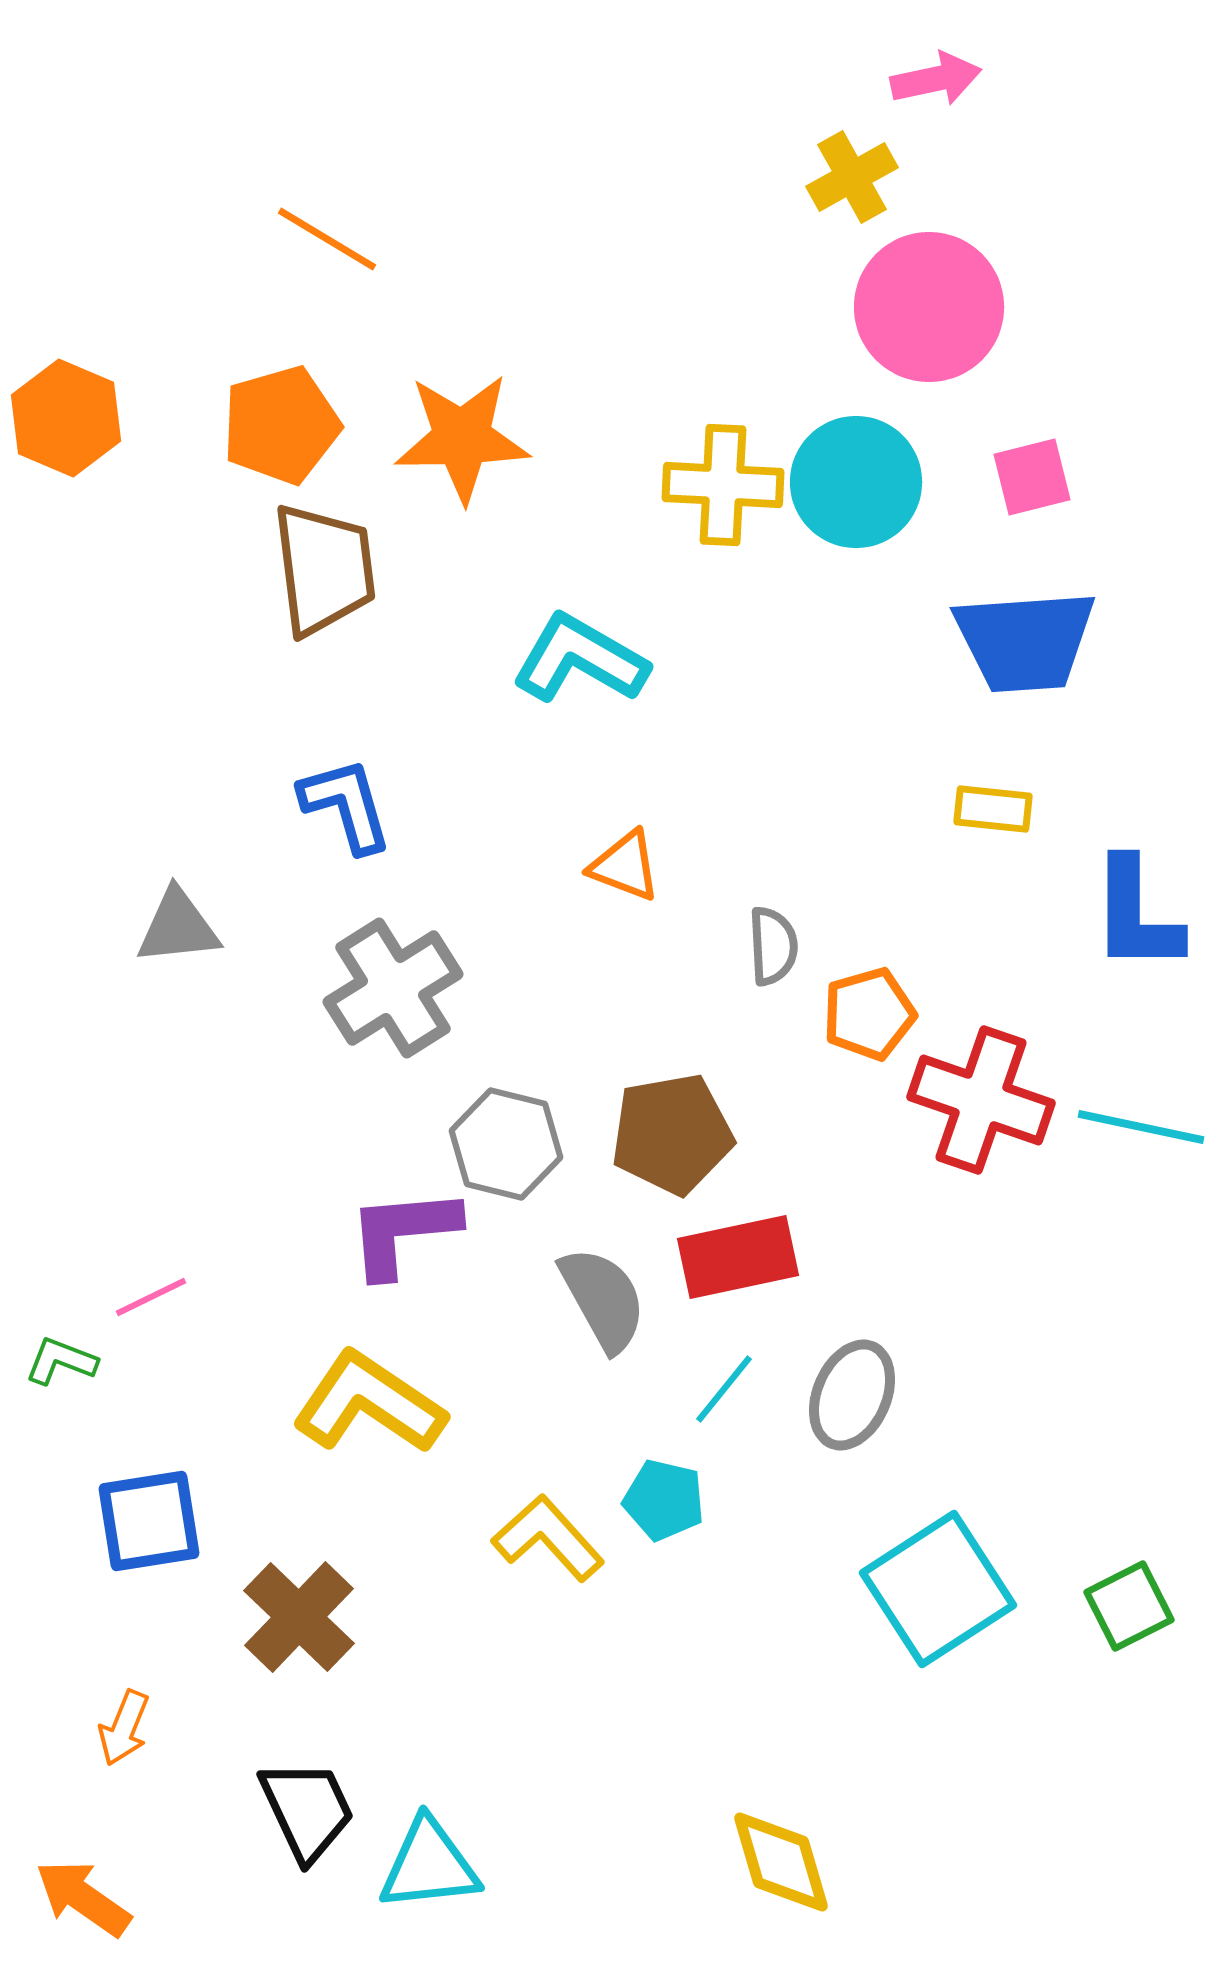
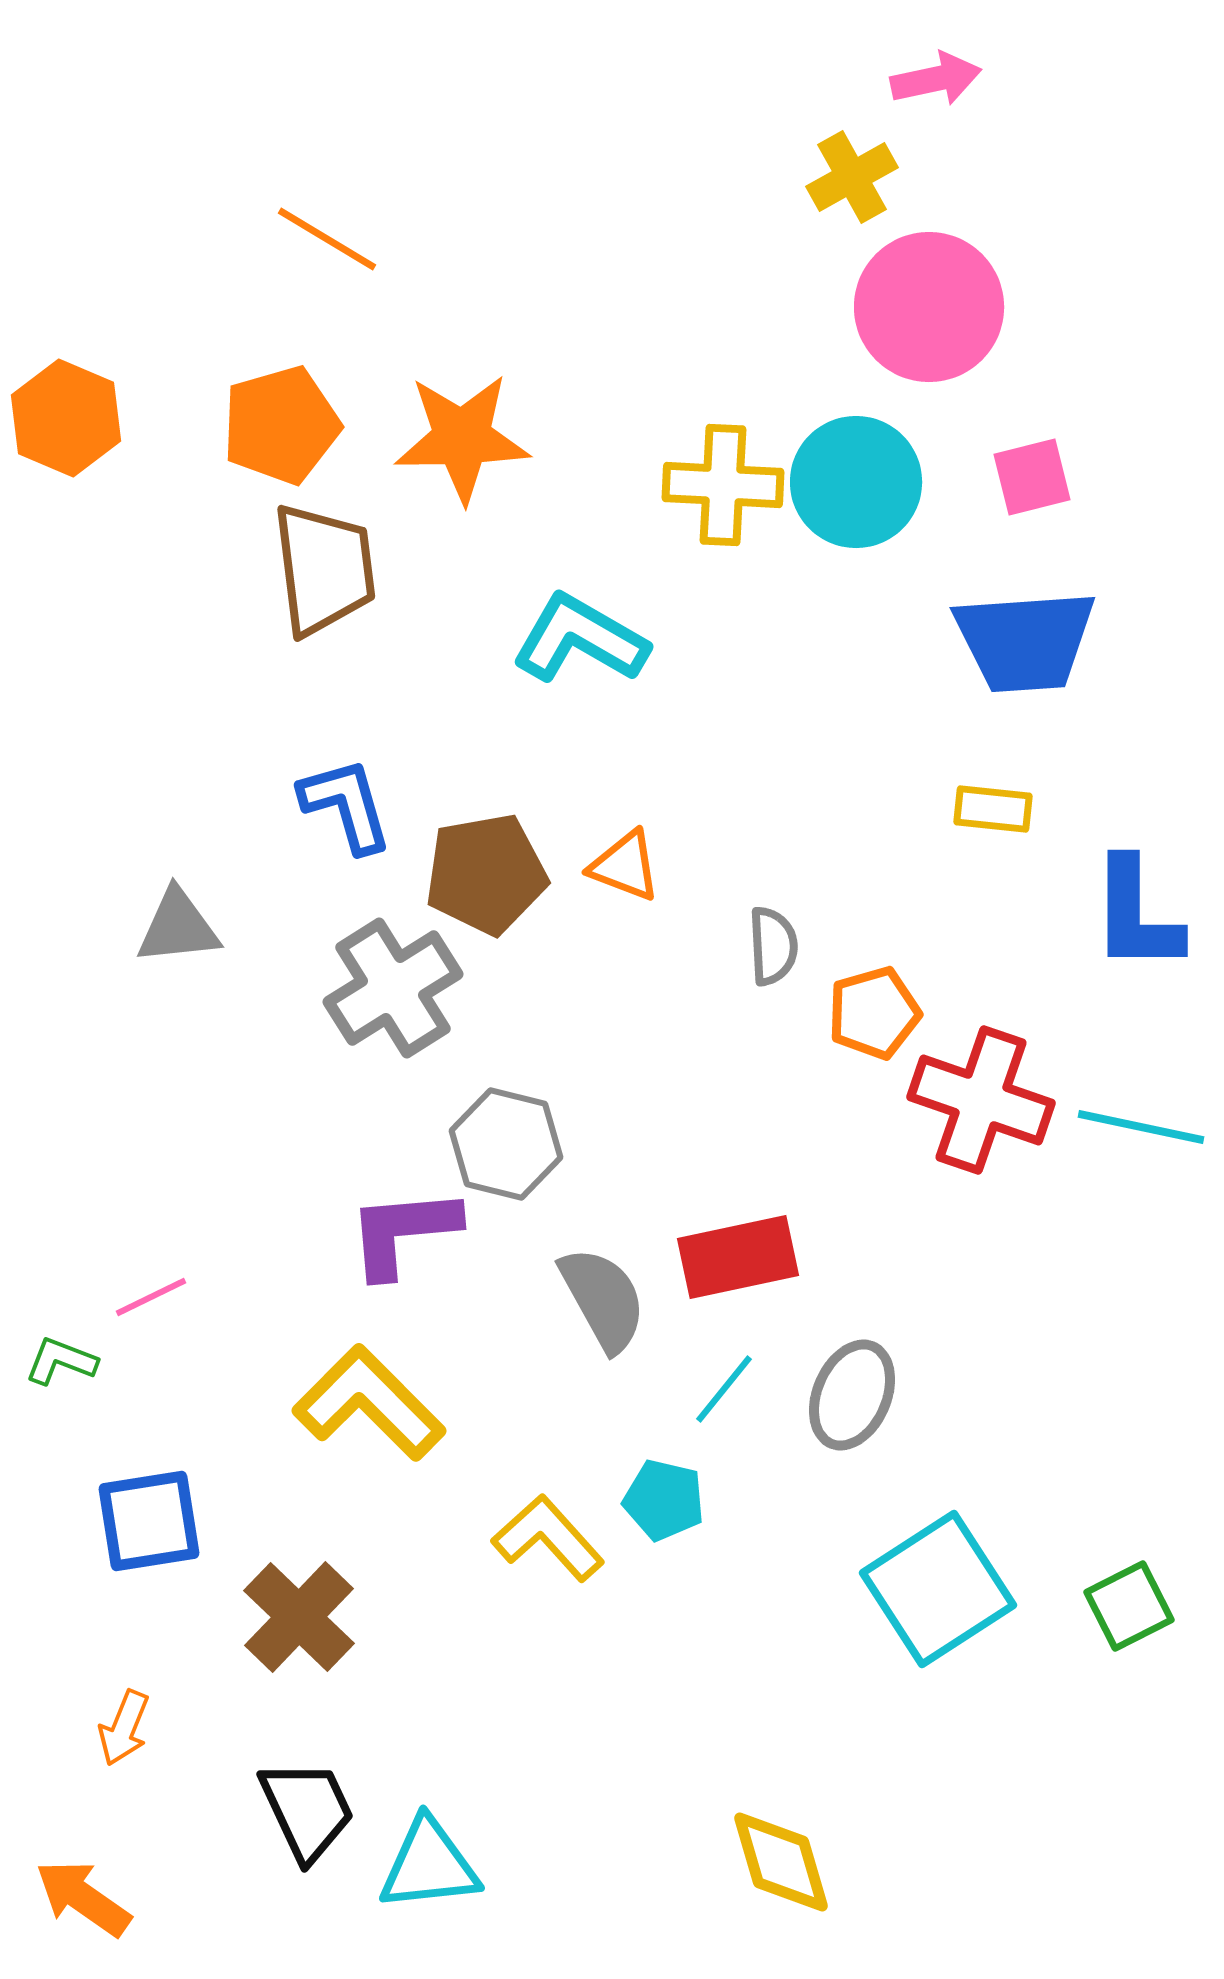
cyan L-shape at (580, 659): moved 20 px up
orange pentagon at (869, 1014): moved 5 px right, 1 px up
brown pentagon at (672, 1134): moved 186 px left, 260 px up
yellow L-shape at (369, 1403): rotated 11 degrees clockwise
